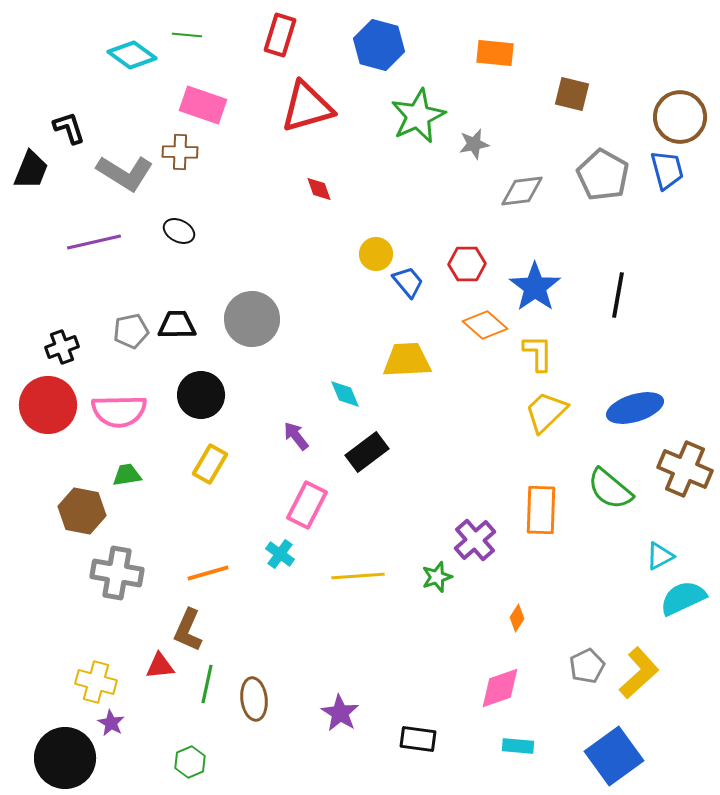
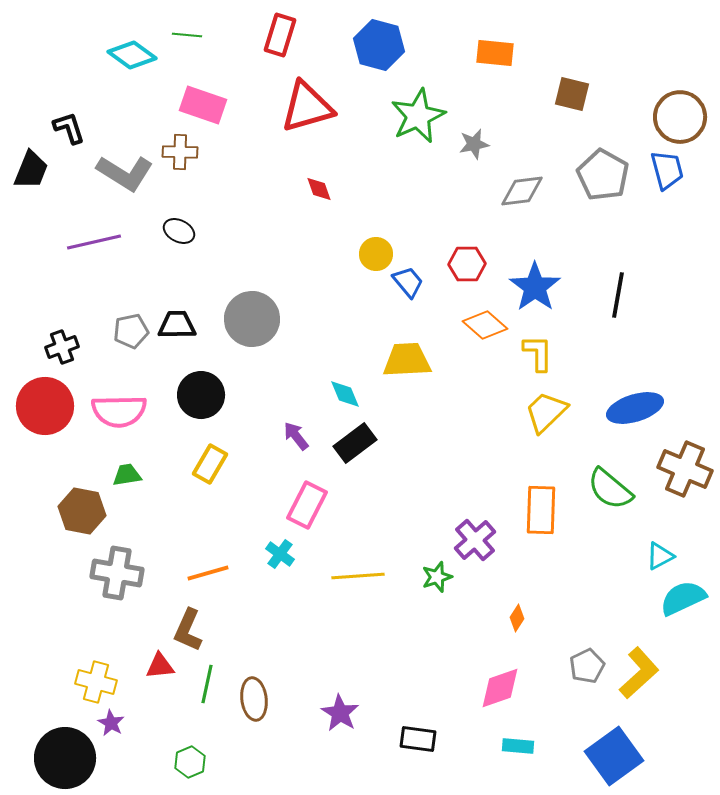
red circle at (48, 405): moved 3 px left, 1 px down
black rectangle at (367, 452): moved 12 px left, 9 px up
